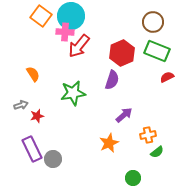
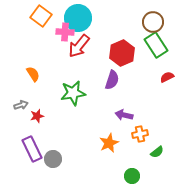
cyan circle: moved 7 px right, 2 px down
green rectangle: moved 1 px left, 6 px up; rotated 35 degrees clockwise
purple arrow: rotated 126 degrees counterclockwise
orange cross: moved 8 px left, 1 px up
green circle: moved 1 px left, 2 px up
